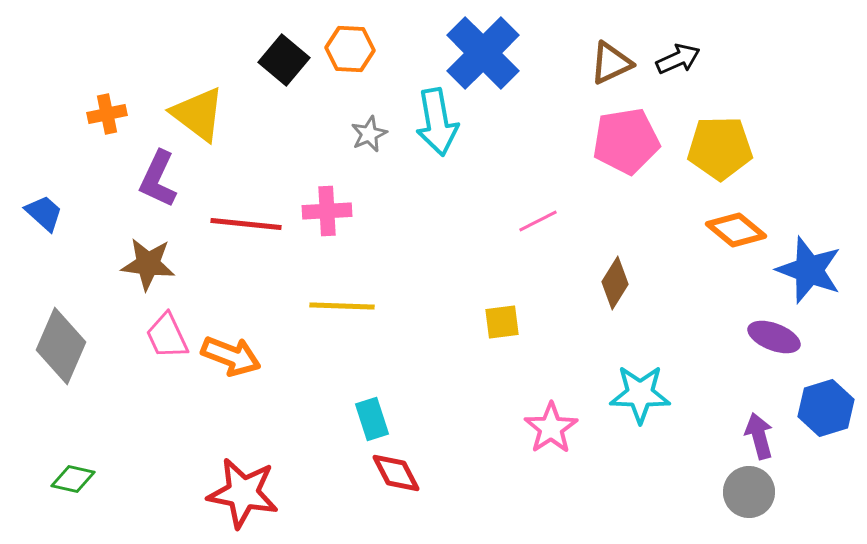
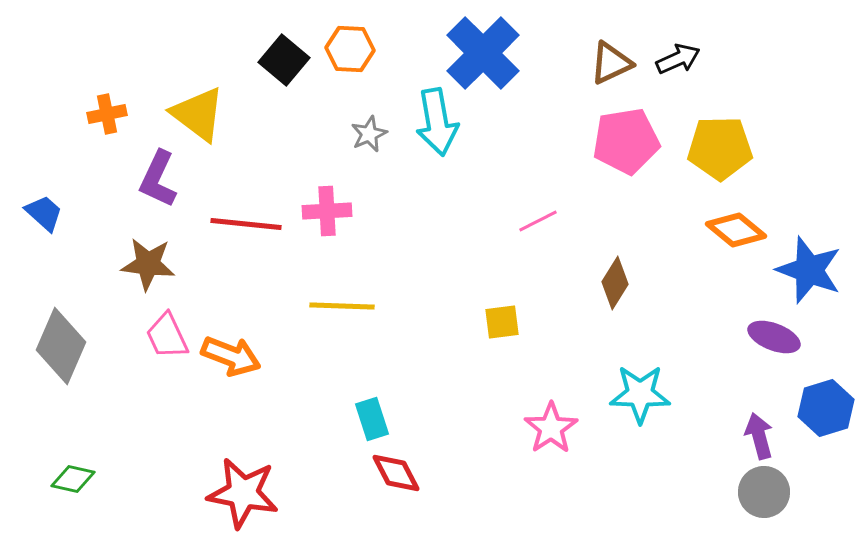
gray circle: moved 15 px right
